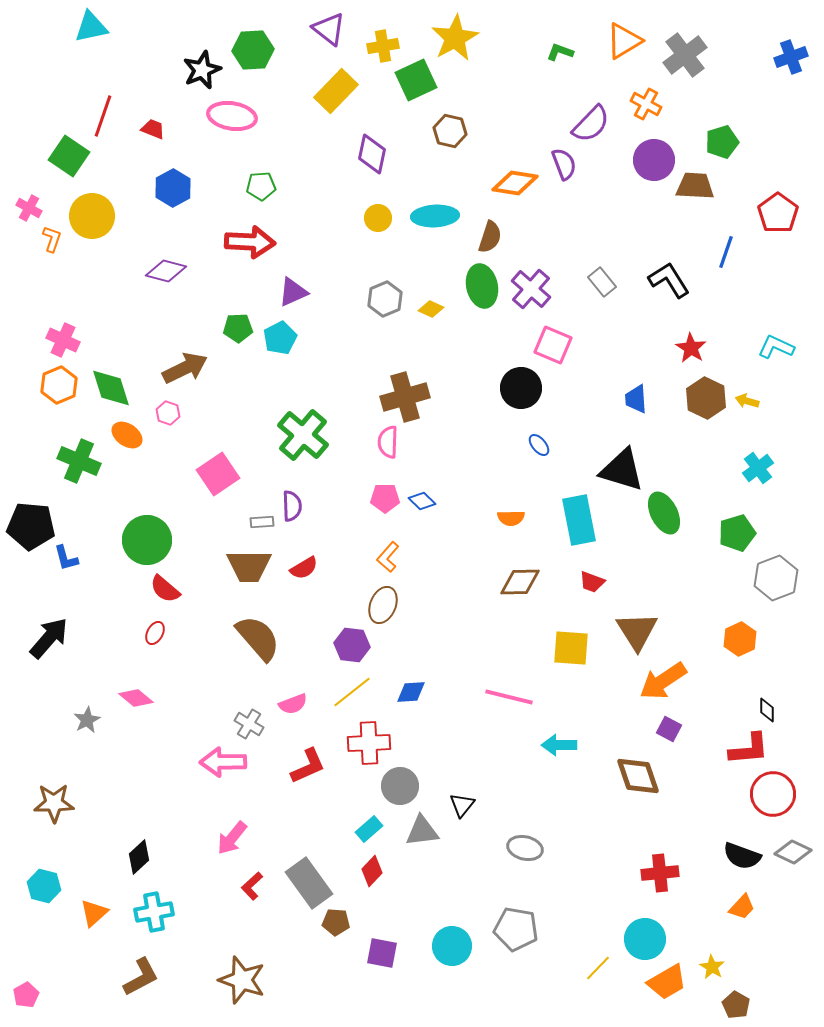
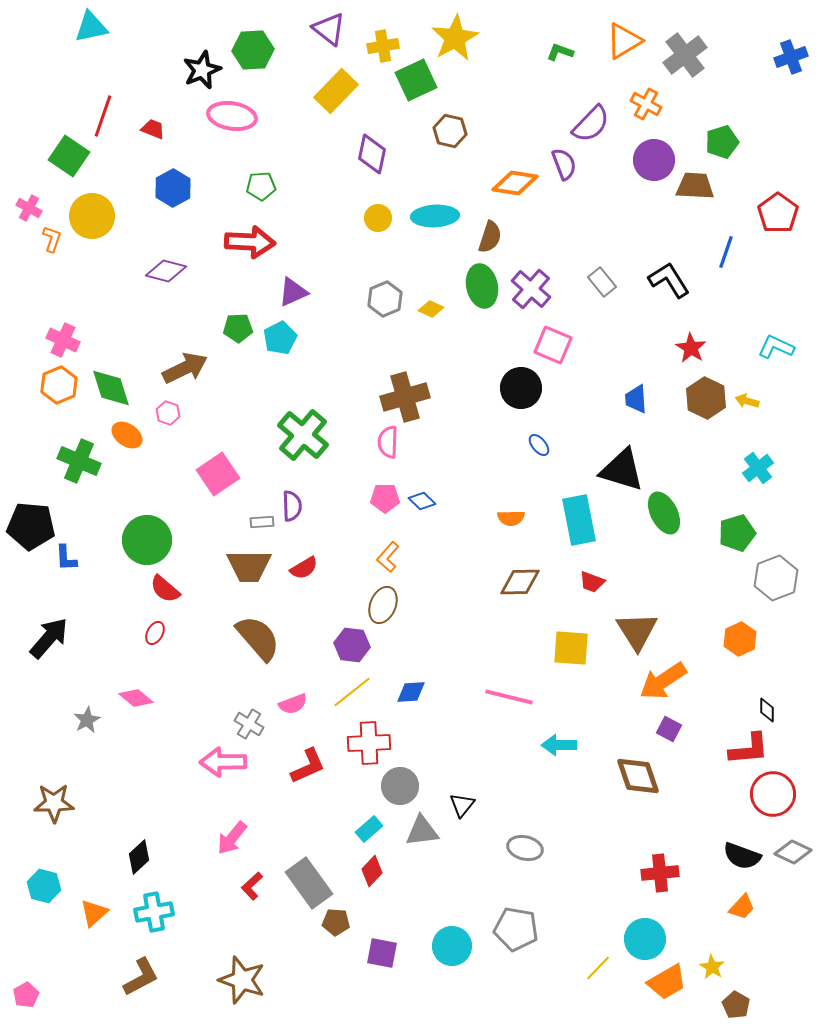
blue L-shape at (66, 558): rotated 12 degrees clockwise
